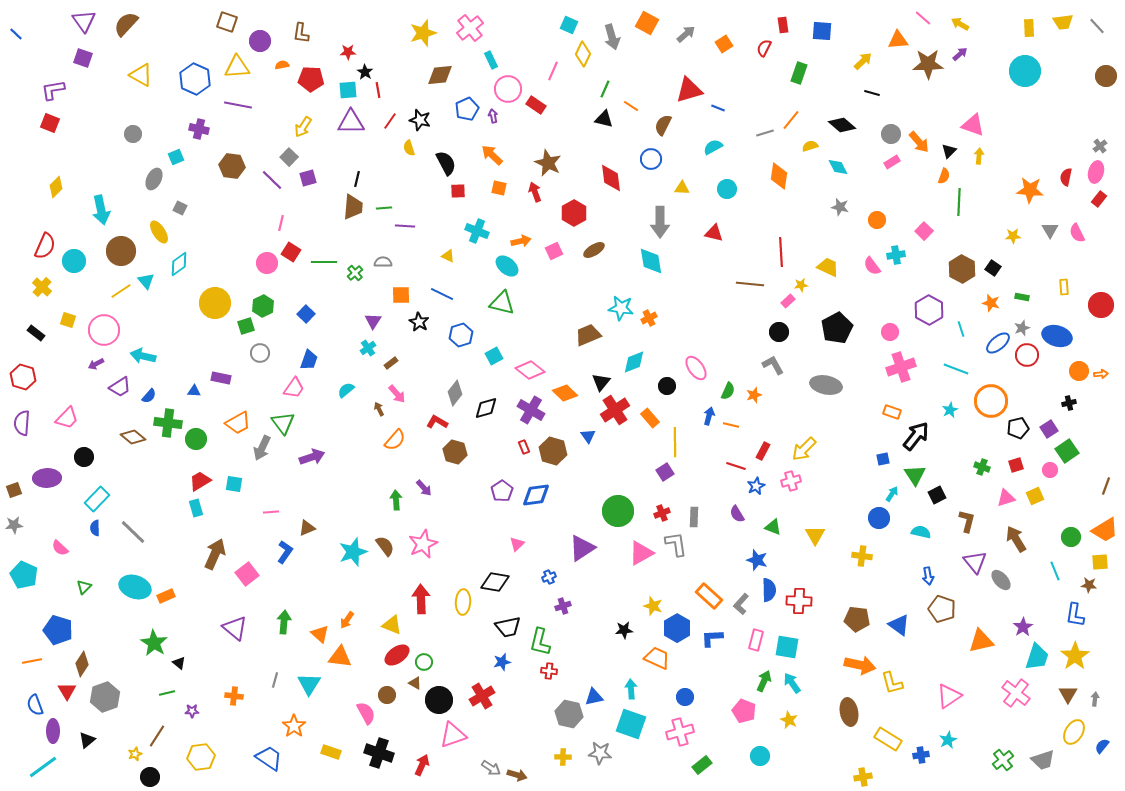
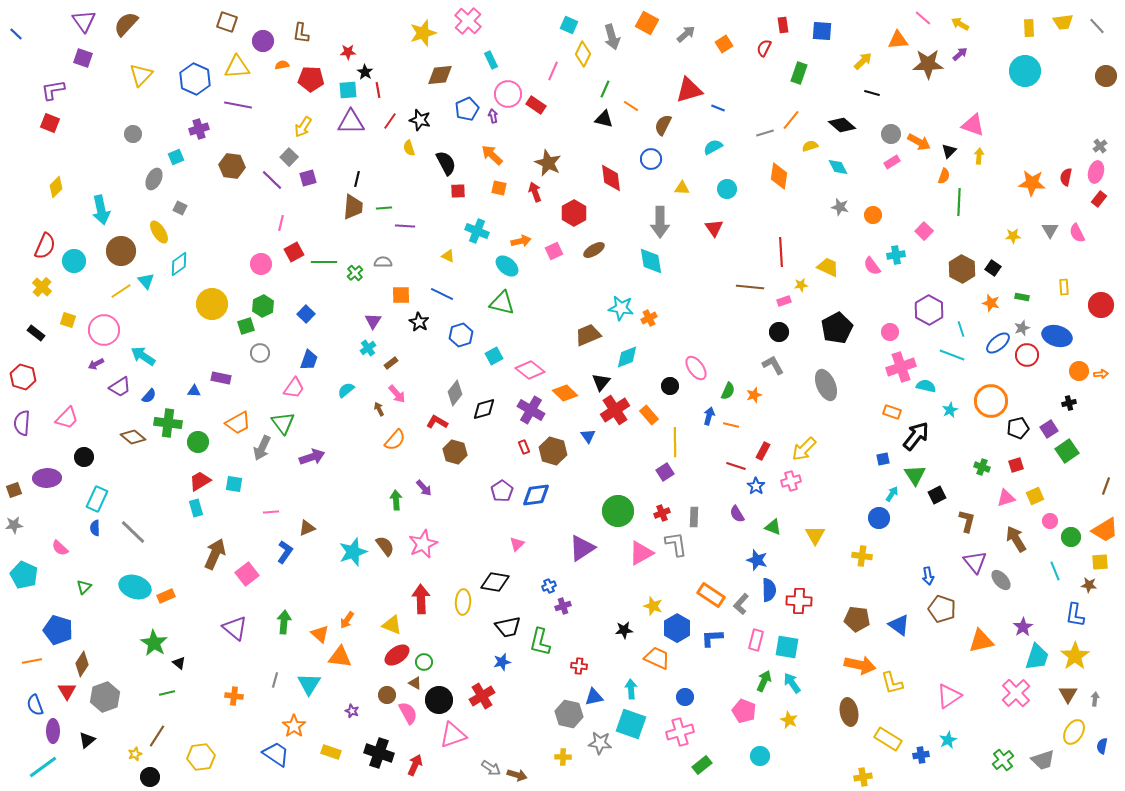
pink cross at (470, 28): moved 2 px left, 7 px up; rotated 8 degrees counterclockwise
purple circle at (260, 41): moved 3 px right
yellow triangle at (141, 75): rotated 45 degrees clockwise
pink circle at (508, 89): moved 5 px down
purple cross at (199, 129): rotated 30 degrees counterclockwise
orange arrow at (919, 142): rotated 20 degrees counterclockwise
orange star at (1030, 190): moved 2 px right, 7 px up
orange circle at (877, 220): moved 4 px left, 5 px up
red triangle at (714, 233): moved 5 px up; rotated 42 degrees clockwise
red square at (291, 252): moved 3 px right; rotated 30 degrees clockwise
pink circle at (267, 263): moved 6 px left, 1 px down
brown line at (750, 284): moved 3 px down
pink rectangle at (788, 301): moved 4 px left; rotated 24 degrees clockwise
yellow circle at (215, 303): moved 3 px left, 1 px down
cyan arrow at (143, 356): rotated 20 degrees clockwise
cyan diamond at (634, 362): moved 7 px left, 5 px up
cyan line at (956, 369): moved 4 px left, 14 px up
gray ellipse at (826, 385): rotated 56 degrees clockwise
black circle at (667, 386): moved 3 px right
black diamond at (486, 408): moved 2 px left, 1 px down
orange rectangle at (650, 418): moved 1 px left, 3 px up
green circle at (196, 439): moved 2 px right, 3 px down
pink circle at (1050, 470): moved 51 px down
blue star at (756, 486): rotated 12 degrees counterclockwise
cyan rectangle at (97, 499): rotated 20 degrees counterclockwise
cyan semicircle at (921, 532): moved 5 px right, 146 px up
blue cross at (549, 577): moved 9 px down
orange rectangle at (709, 596): moved 2 px right, 1 px up; rotated 8 degrees counterclockwise
red cross at (549, 671): moved 30 px right, 5 px up
pink cross at (1016, 693): rotated 8 degrees clockwise
purple star at (192, 711): moved 160 px right; rotated 24 degrees clockwise
pink semicircle at (366, 713): moved 42 px right
blue semicircle at (1102, 746): rotated 28 degrees counterclockwise
gray star at (600, 753): moved 10 px up
blue trapezoid at (269, 758): moved 7 px right, 4 px up
red arrow at (422, 765): moved 7 px left
